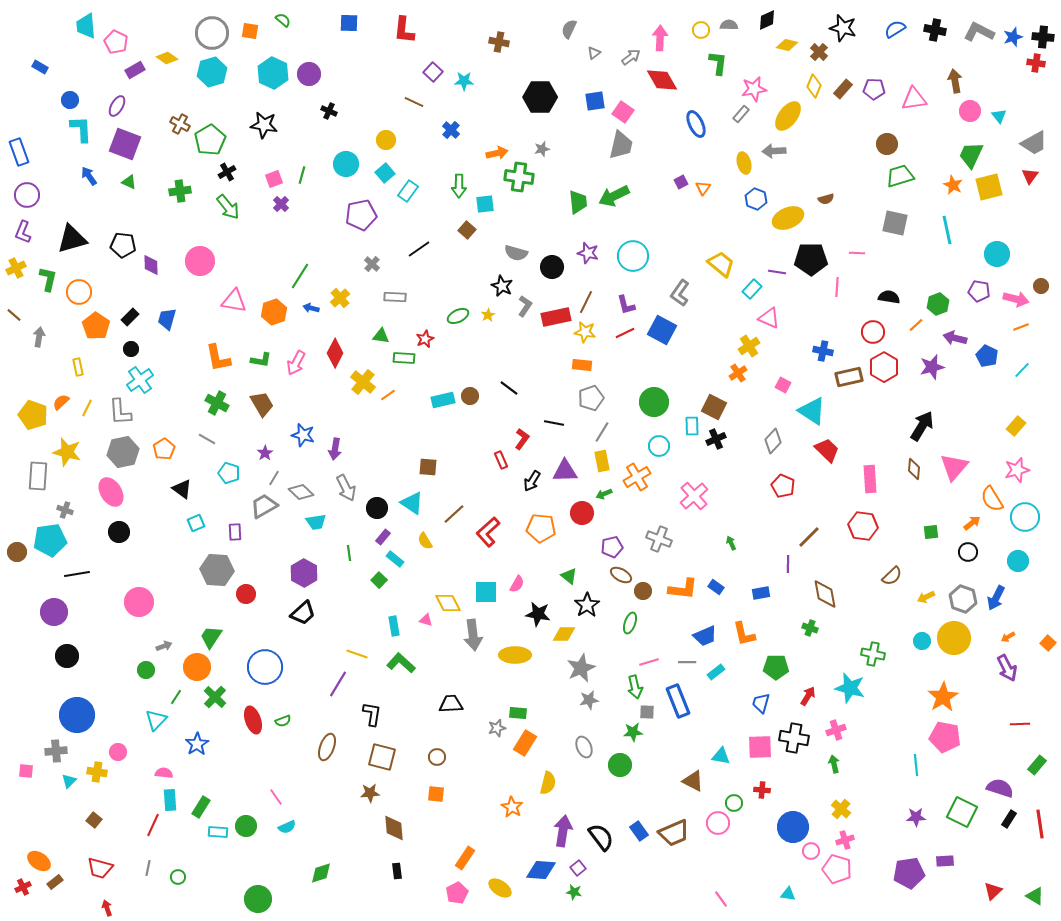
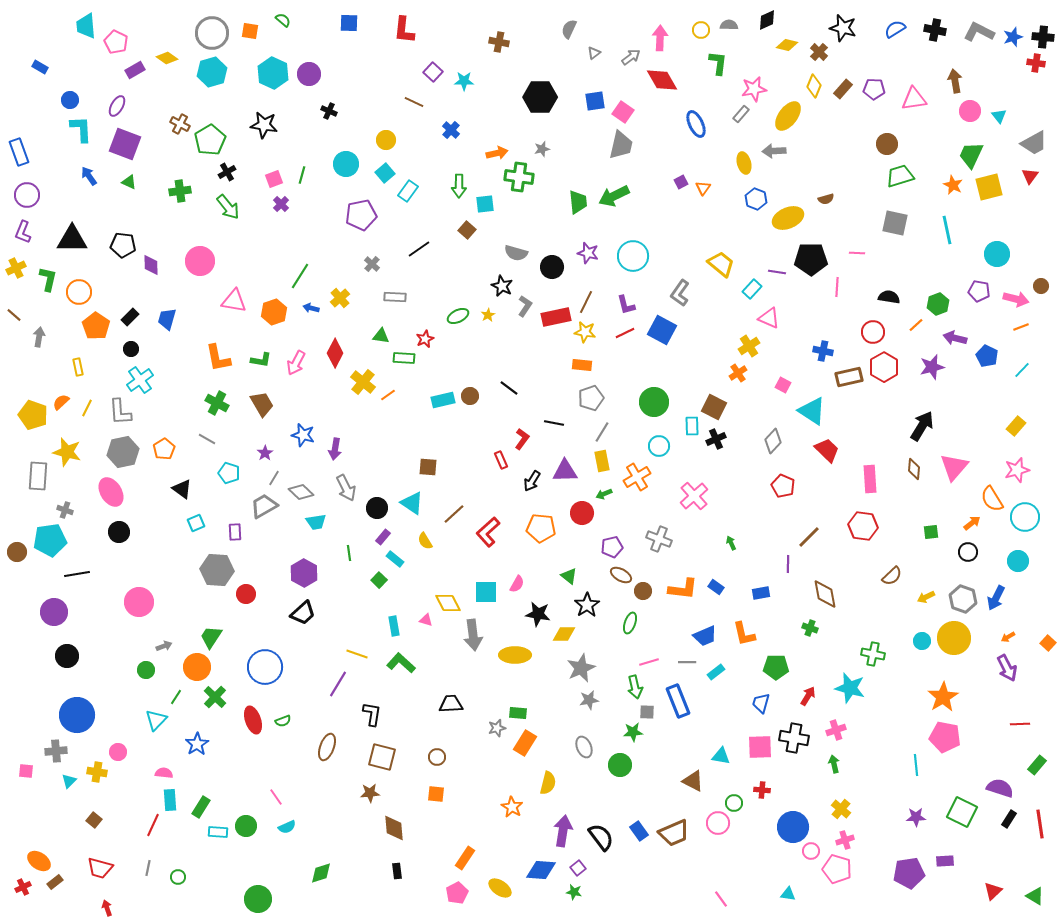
black triangle at (72, 239): rotated 16 degrees clockwise
